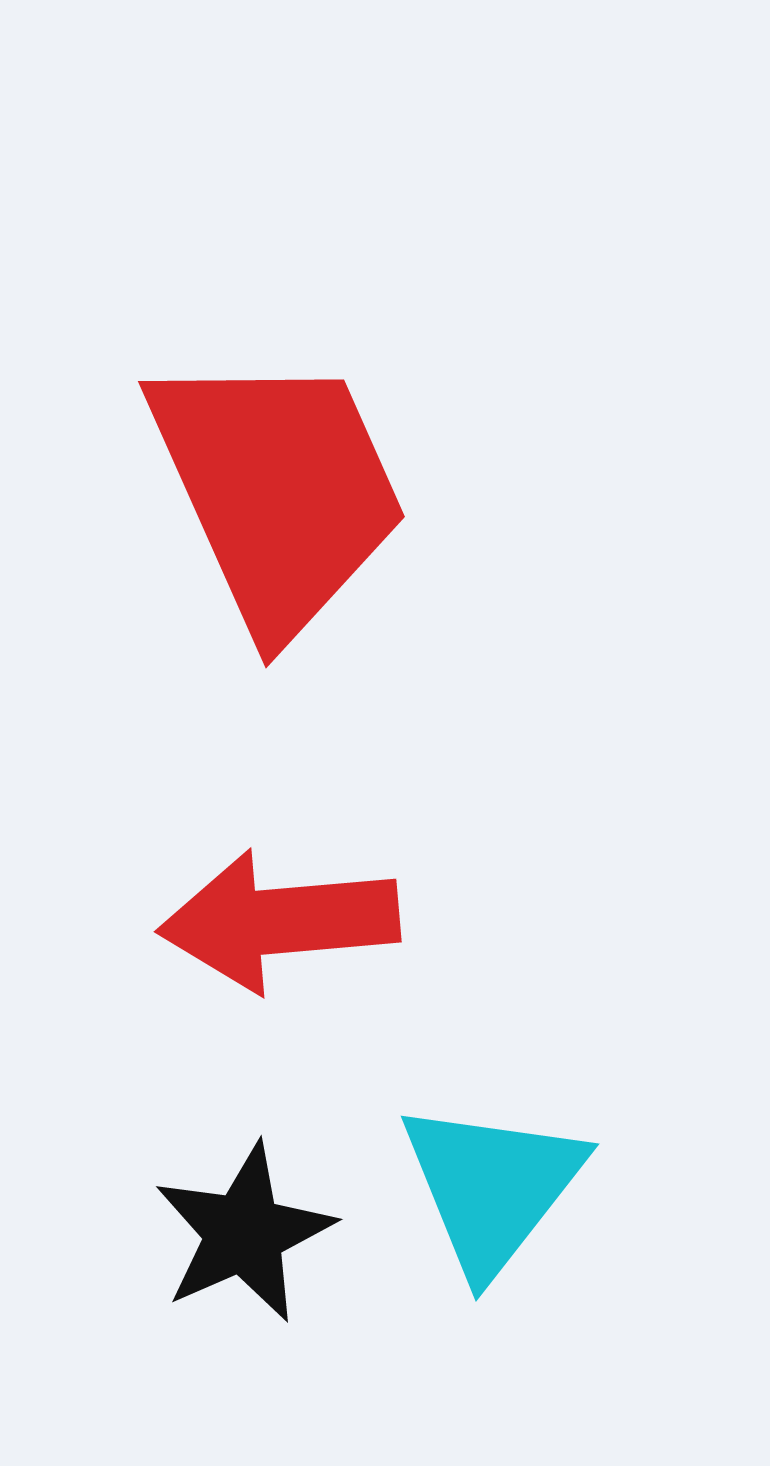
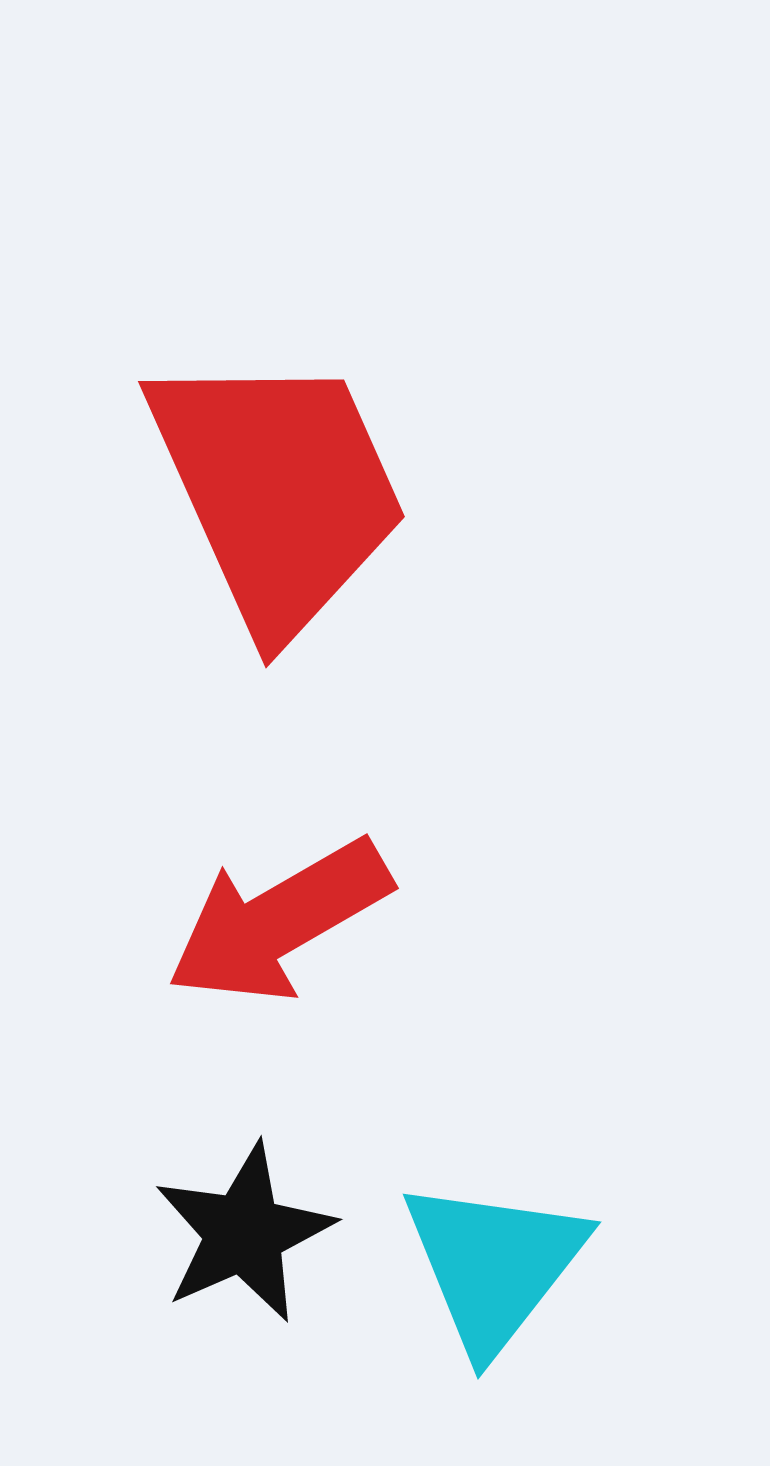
red arrow: rotated 25 degrees counterclockwise
cyan triangle: moved 2 px right, 78 px down
